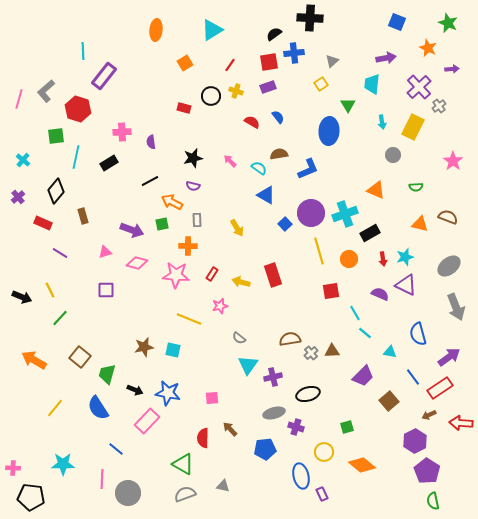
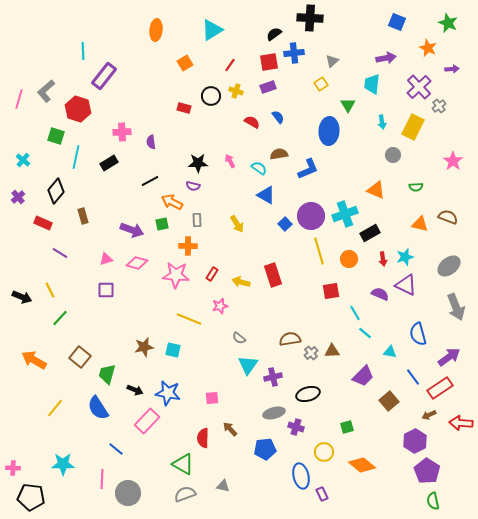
green square at (56, 136): rotated 24 degrees clockwise
black star at (193, 158): moved 5 px right, 5 px down; rotated 12 degrees clockwise
pink arrow at (230, 161): rotated 16 degrees clockwise
purple circle at (311, 213): moved 3 px down
yellow arrow at (237, 228): moved 4 px up
pink triangle at (105, 252): moved 1 px right, 7 px down
